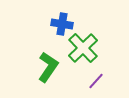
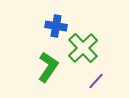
blue cross: moved 6 px left, 2 px down
